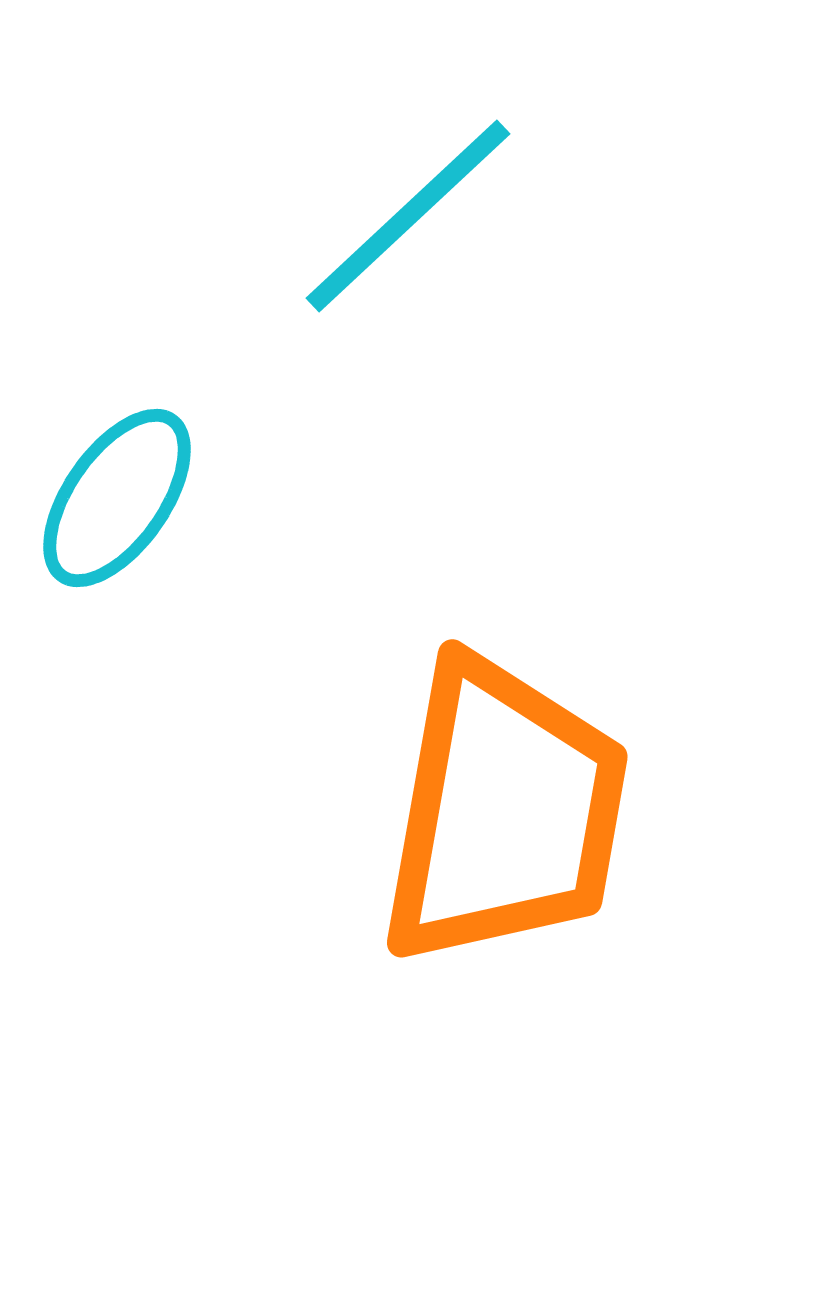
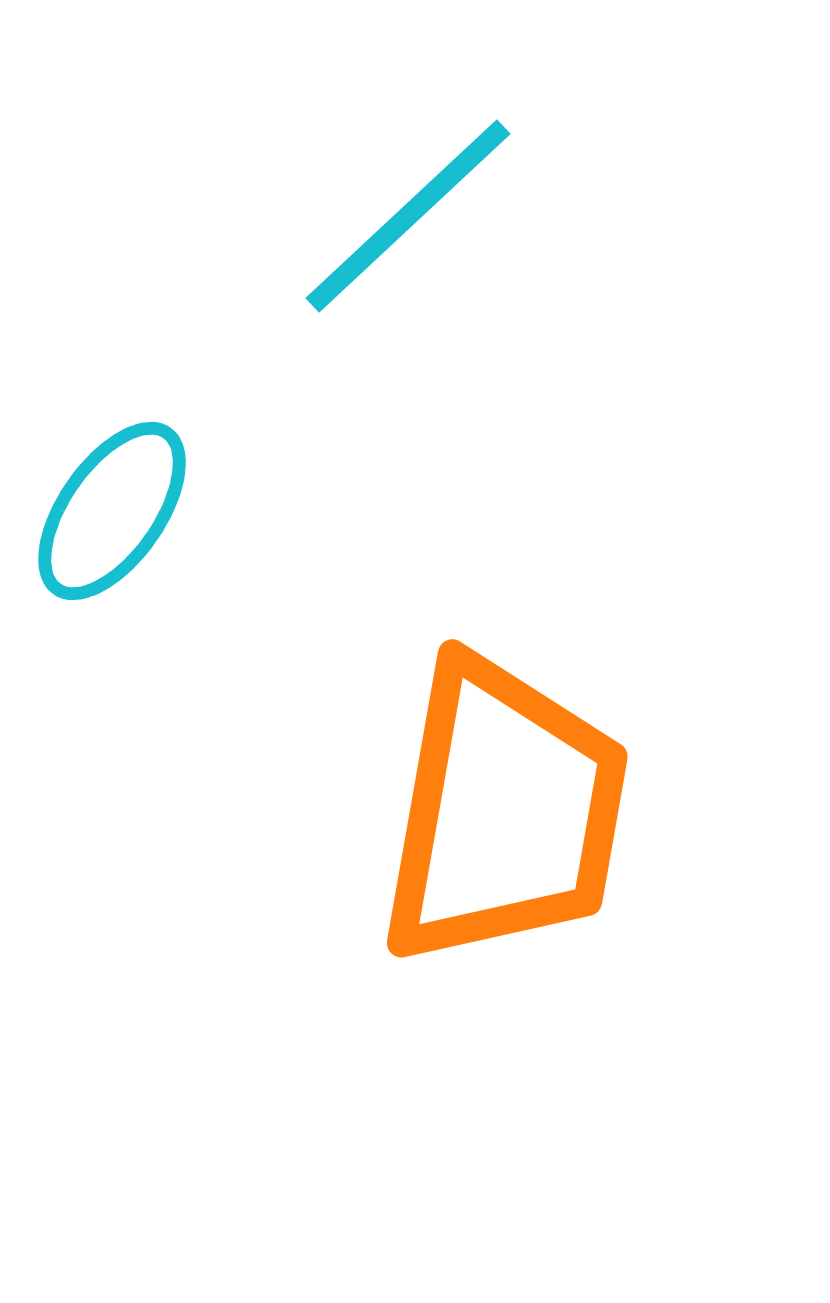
cyan ellipse: moved 5 px left, 13 px down
